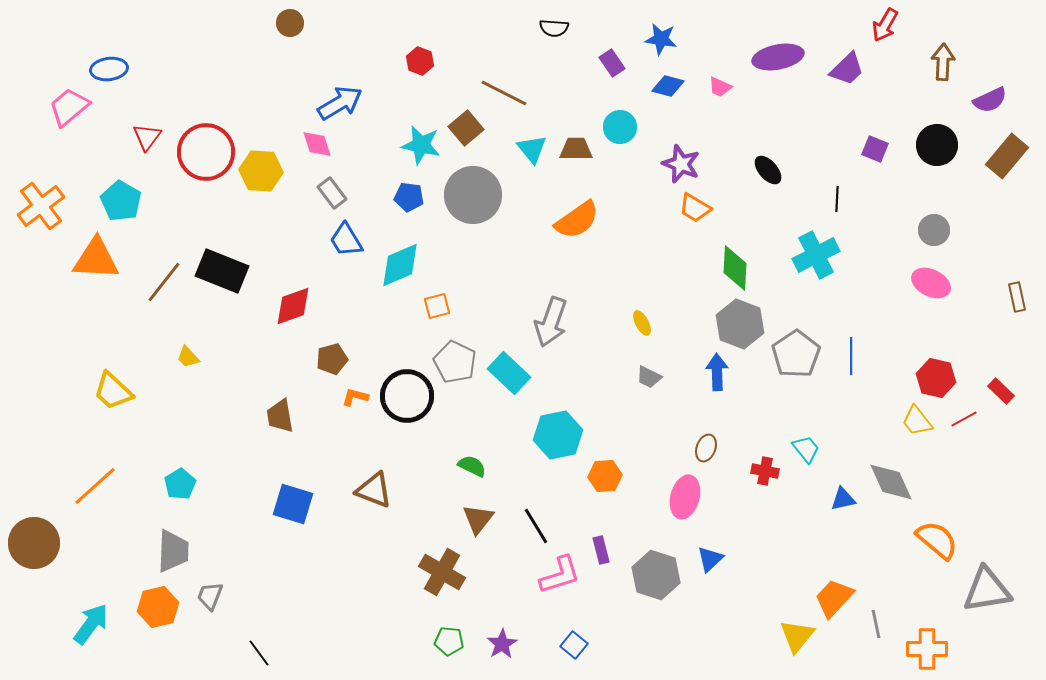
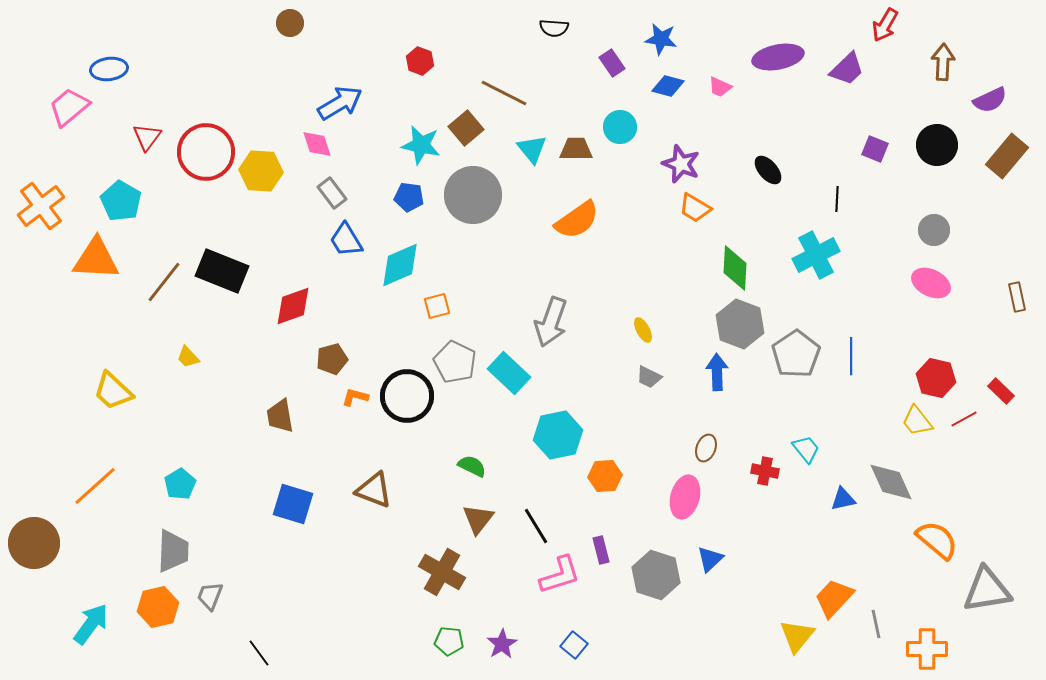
yellow ellipse at (642, 323): moved 1 px right, 7 px down
